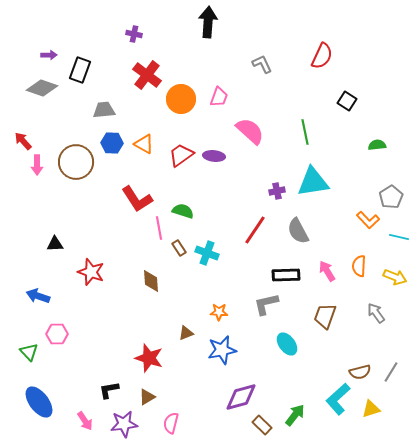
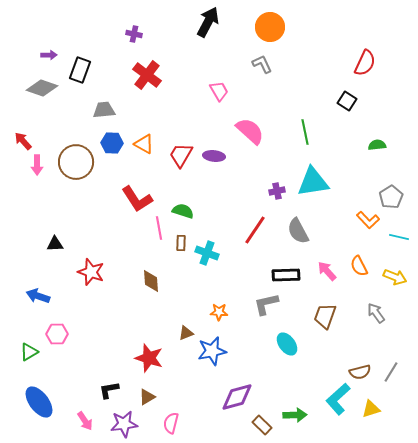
black arrow at (208, 22): rotated 24 degrees clockwise
red semicircle at (322, 56): moved 43 px right, 7 px down
pink trapezoid at (219, 97): moved 6 px up; rotated 50 degrees counterclockwise
orange circle at (181, 99): moved 89 px right, 72 px up
red trapezoid at (181, 155): rotated 24 degrees counterclockwise
brown rectangle at (179, 248): moved 2 px right, 5 px up; rotated 35 degrees clockwise
orange semicircle at (359, 266): rotated 30 degrees counterclockwise
pink arrow at (327, 271): rotated 10 degrees counterclockwise
blue star at (222, 350): moved 10 px left, 1 px down
green triangle at (29, 352): rotated 42 degrees clockwise
purple diamond at (241, 397): moved 4 px left
green arrow at (295, 415): rotated 50 degrees clockwise
